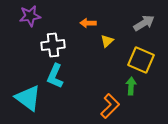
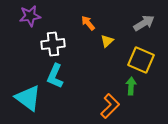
orange arrow: rotated 49 degrees clockwise
white cross: moved 1 px up
